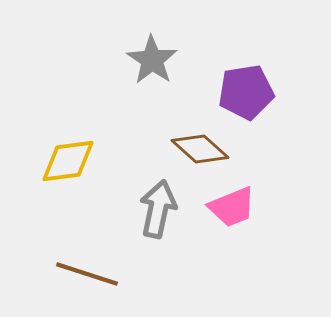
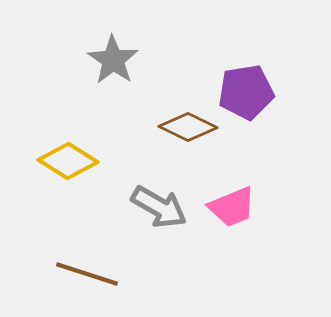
gray star: moved 39 px left
brown diamond: moved 12 px left, 22 px up; rotated 16 degrees counterclockwise
yellow diamond: rotated 40 degrees clockwise
gray arrow: moved 1 px right, 2 px up; rotated 108 degrees clockwise
